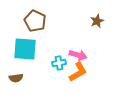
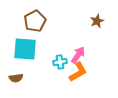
brown pentagon: rotated 20 degrees clockwise
pink arrow: rotated 72 degrees counterclockwise
cyan cross: moved 1 px right, 1 px up
